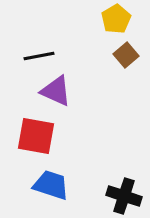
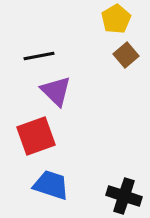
purple triangle: rotated 20 degrees clockwise
red square: rotated 30 degrees counterclockwise
